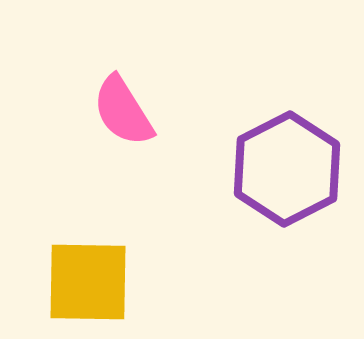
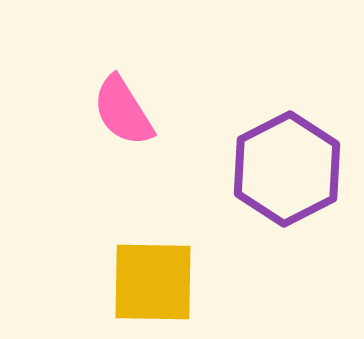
yellow square: moved 65 px right
